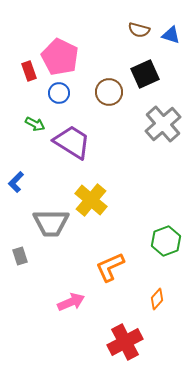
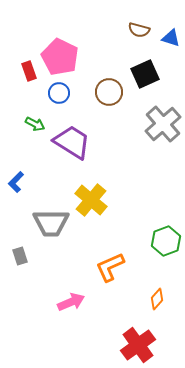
blue triangle: moved 3 px down
red cross: moved 13 px right, 3 px down; rotated 8 degrees counterclockwise
